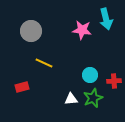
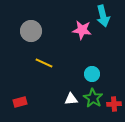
cyan arrow: moved 3 px left, 3 px up
cyan circle: moved 2 px right, 1 px up
red cross: moved 23 px down
red rectangle: moved 2 px left, 15 px down
green star: rotated 18 degrees counterclockwise
